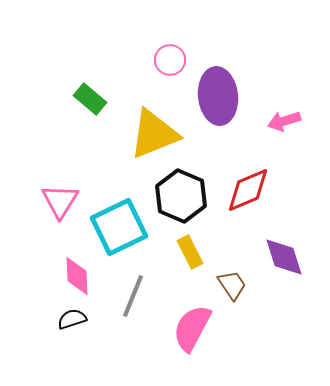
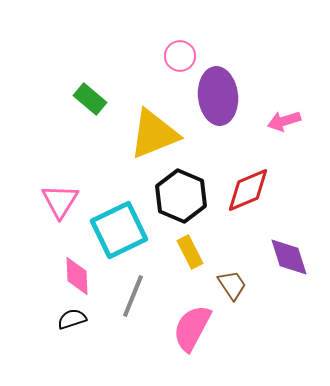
pink circle: moved 10 px right, 4 px up
cyan square: moved 3 px down
purple diamond: moved 5 px right
